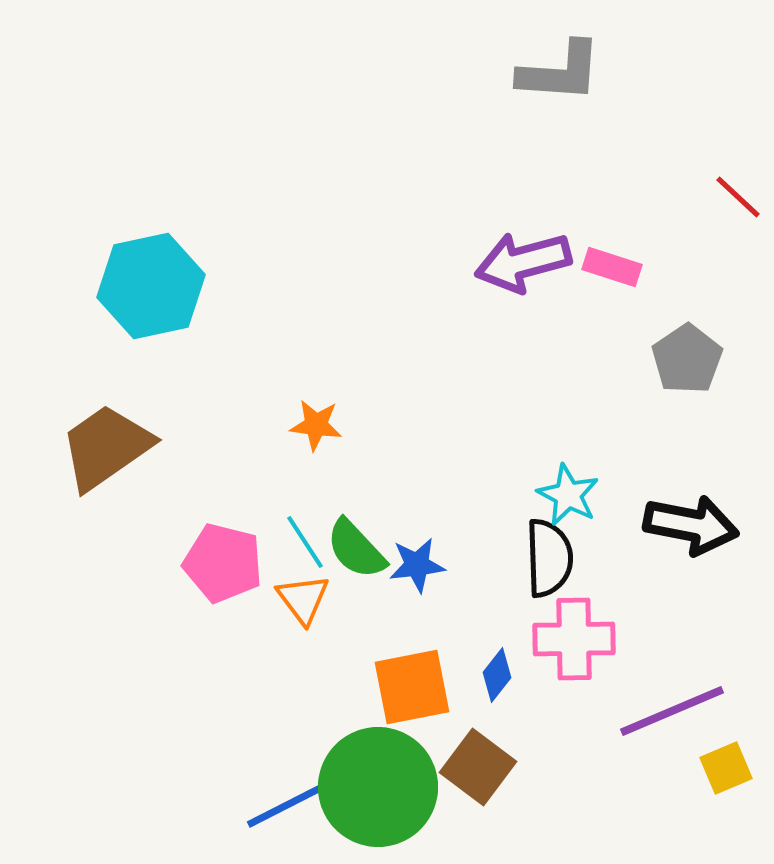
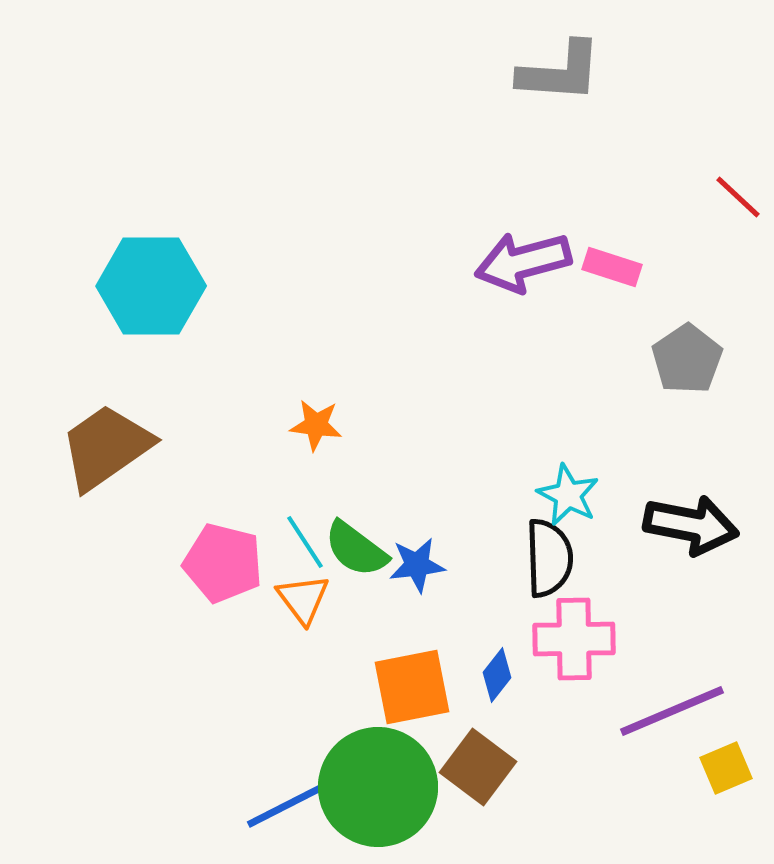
cyan hexagon: rotated 12 degrees clockwise
green semicircle: rotated 10 degrees counterclockwise
